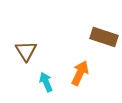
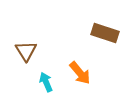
brown rectangle: moved 1 px right, 4 px up
orange arrow: rotated 115 degrees clockwise
